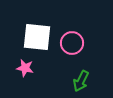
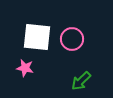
pink circle: moved 4 px up
green arrow: rotated 20 degrees clockwise
